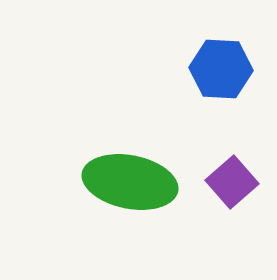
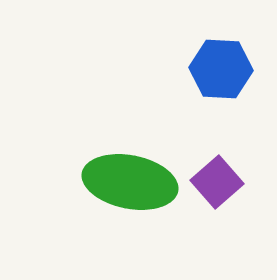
purple square: moved 15 px left
